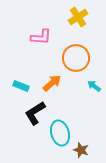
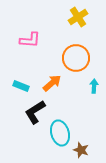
pink L-shape: moved 11 px left, 3 px down
cyan arrow: rotated 56 degrees clockwise
black L-shape: moved 1 px up
